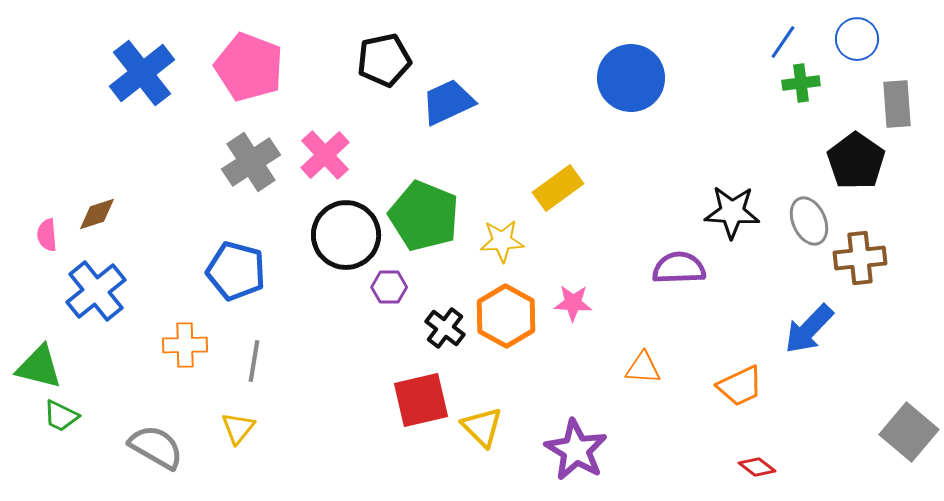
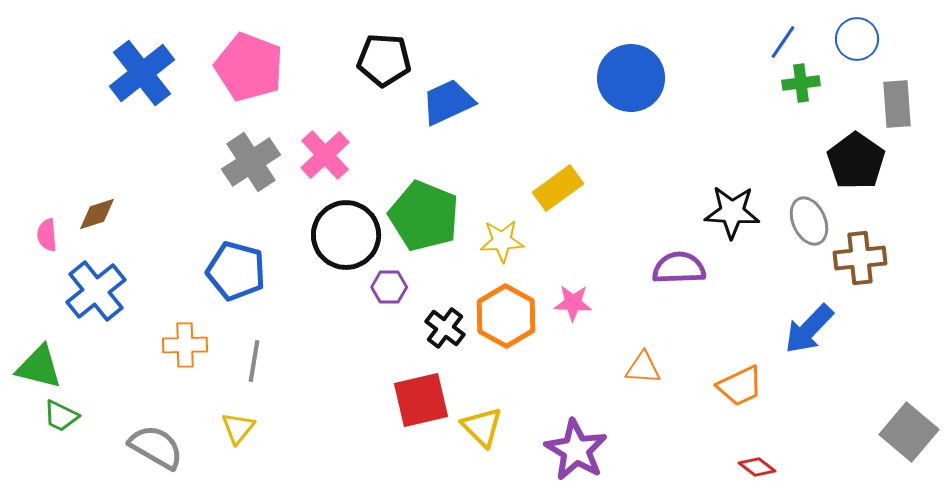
black pentagon at (384, 60): rotated 16 degrees clockwise
